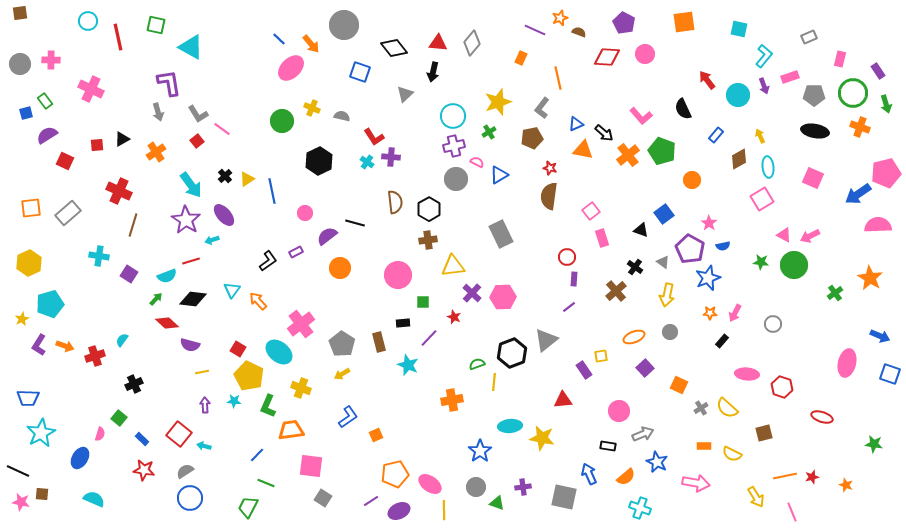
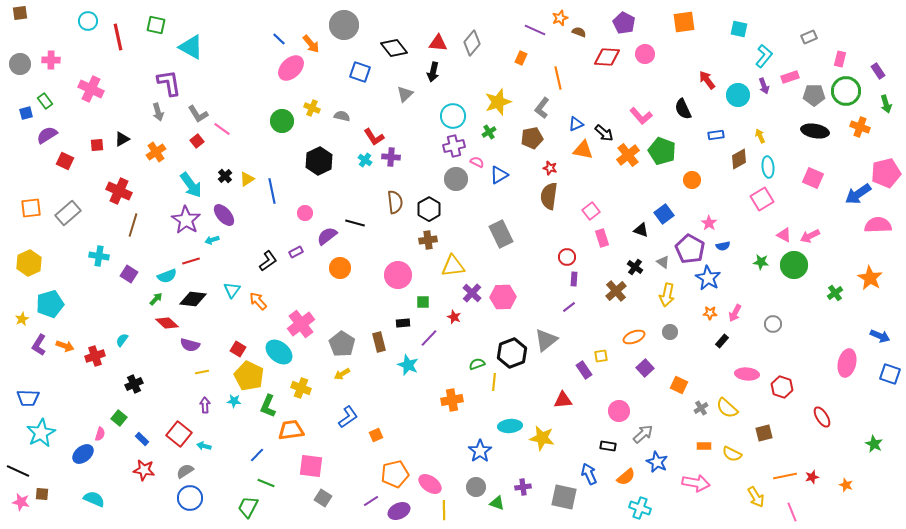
green circle at (853, 93): moved 7 px left, 2 px up
blue rectangle at (716, 135): rotated 42 degrees clockwise
cyan cross at (367, 162): moved 2 px left, 2 px up
blue star at (708, 278): rotated 20 degrees counterclockwise
red ellipse at (822, 417): rotated 40 degrees clockwise
gray arrow at (643, 434): rotated 20 degrees counterclockwise
green star at (874, 444): rotated 18 degrees clockwise
blue ellipse at (80, 458): moved 3 px right, 4 px up; rotated 20 degrees clockwise
